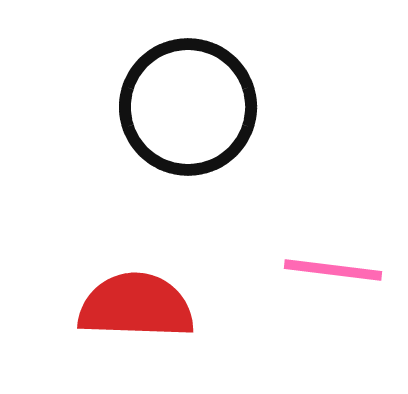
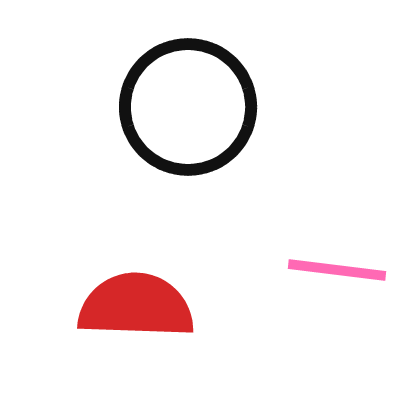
pink line: moved 4 px right
